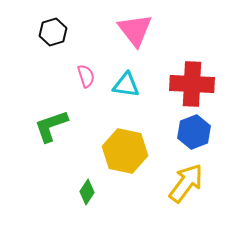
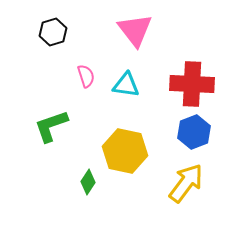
green diamond: moved 1 px right, 10 px up
